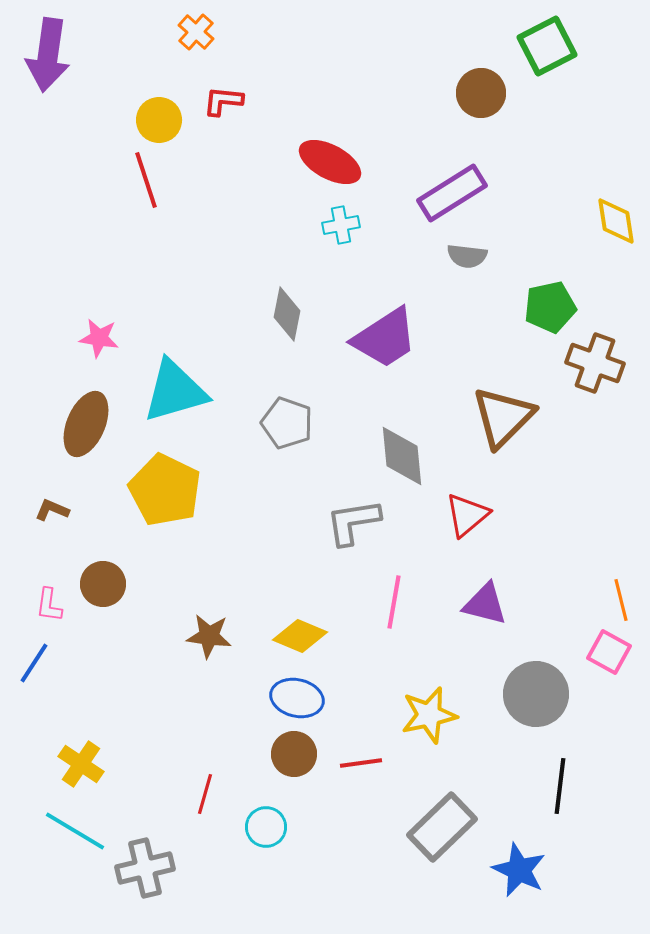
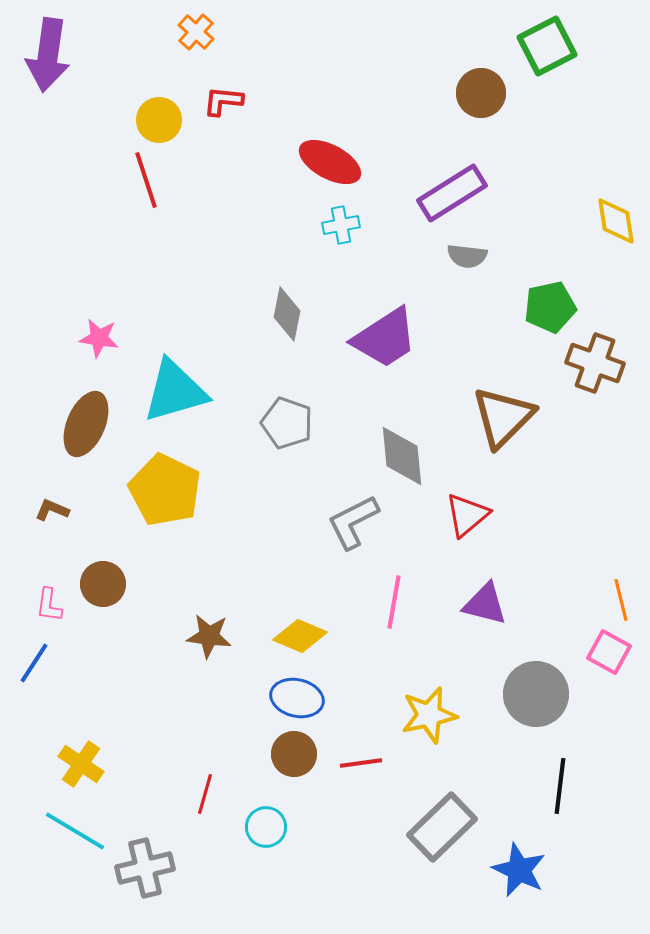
gray L-shape at (353, 522): rotated 18 degrees counterclockwise
